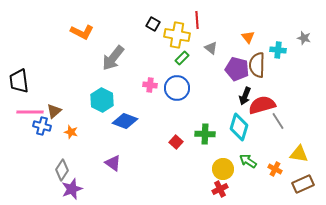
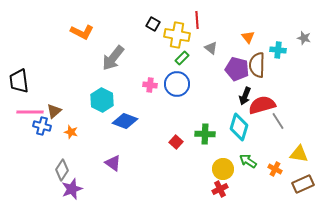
blue circle: moved 4 px up
